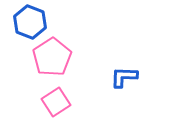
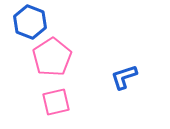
blue L-shape: rotated 20 degrees counterclockwise
pink square: rotated 20 degrees clockwise
